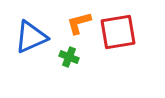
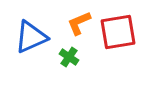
orange L-shape: rotated 8 degrees counterclockwise
green cross: rotated 12 degrees clockwise
